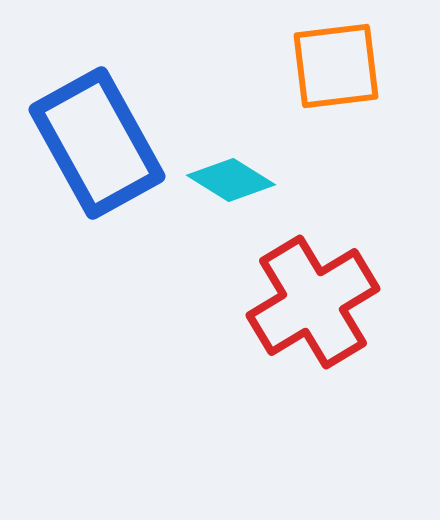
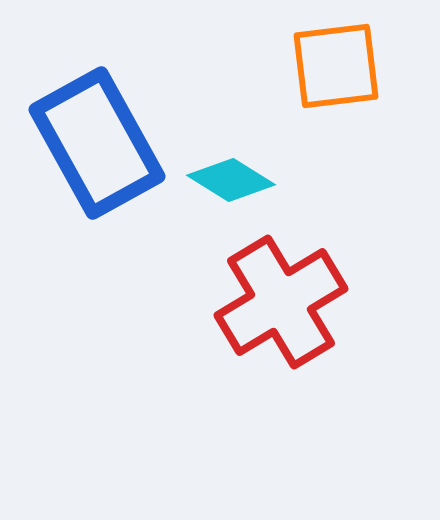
red cross: moved 32 px left
